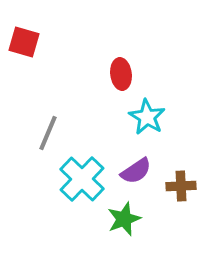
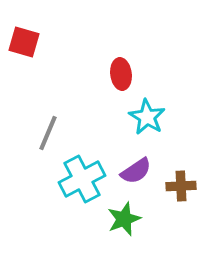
cyan cross: rotated 18 degrees clockwise
